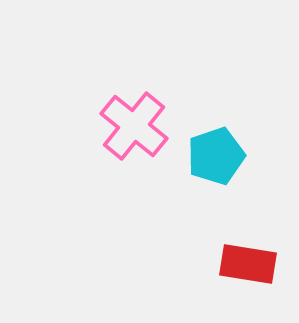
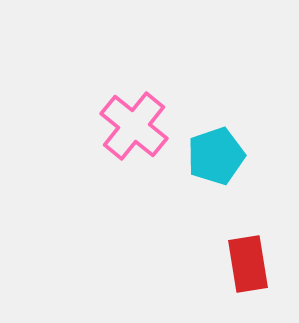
red rectangle: rotated 72 degrees clockwise
